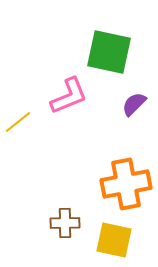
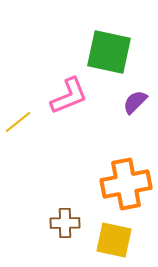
purple semicircle: moved 1 px right, 2 px up
